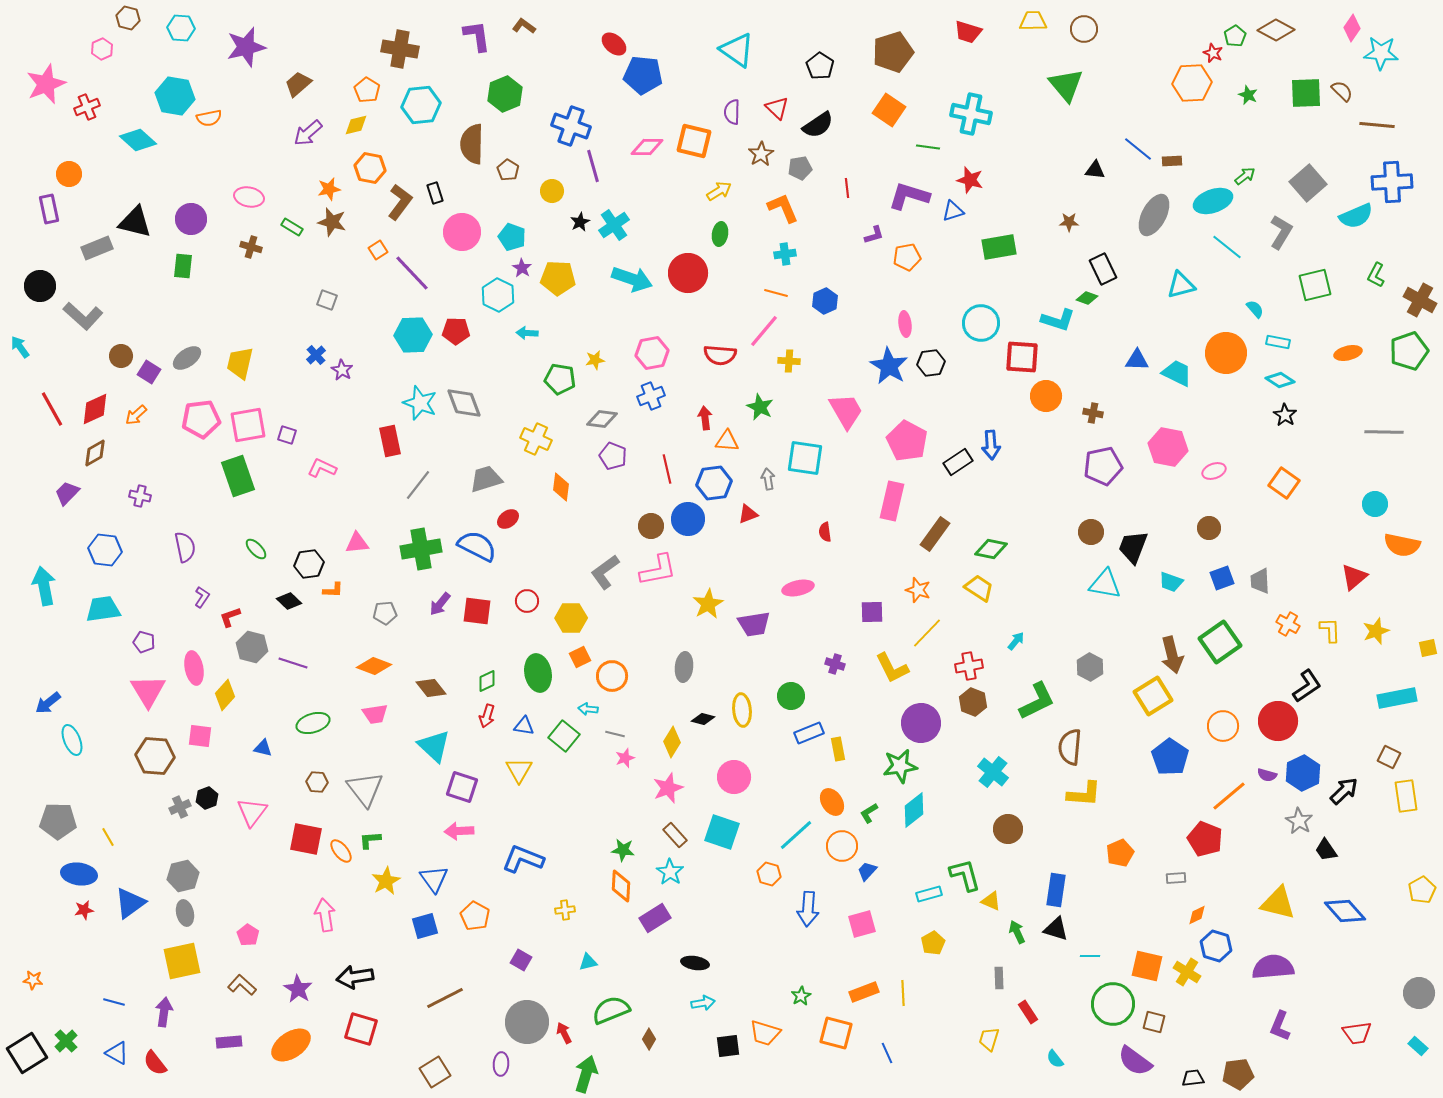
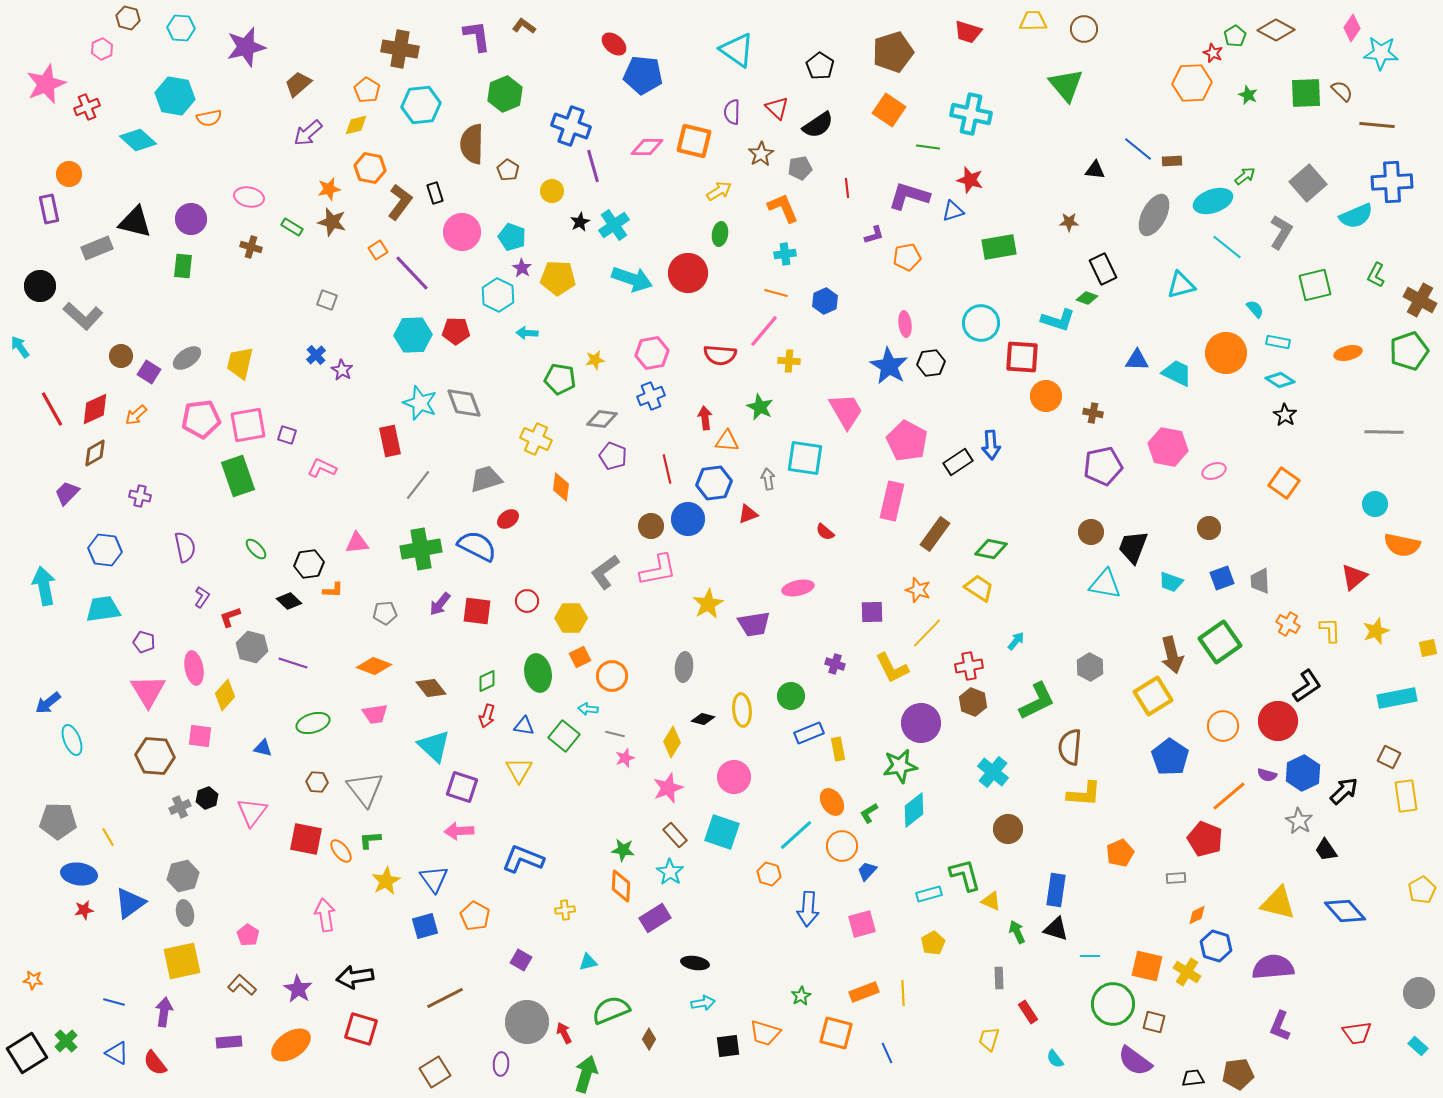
red semicircle at (825, 532): rotated 42 degrees counterclockwise
